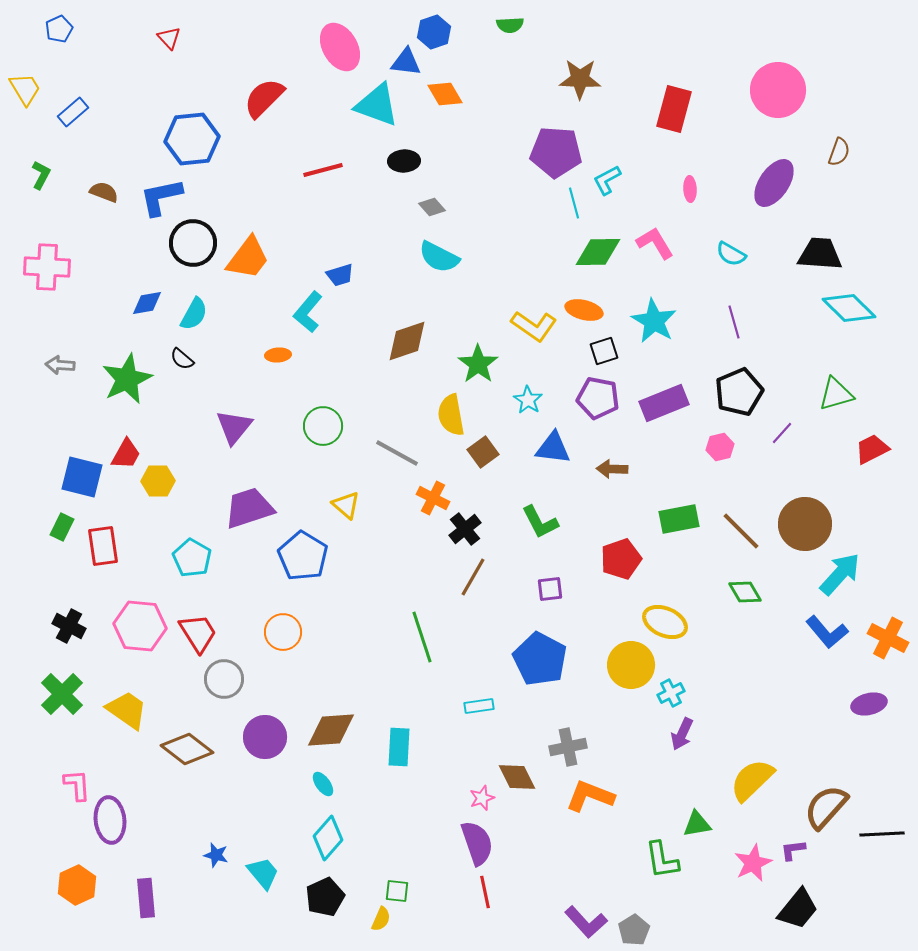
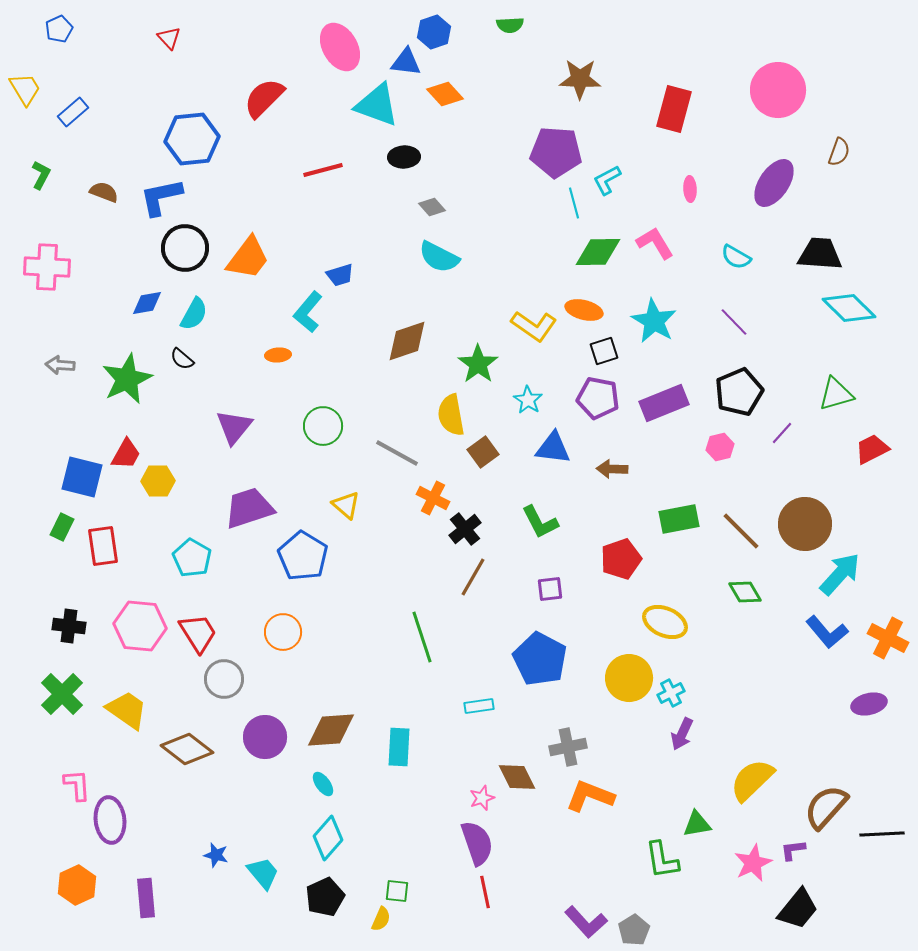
orange diamond at (445, 94): rotated 12 degrees counterclockwise
black ellipse at (404, 161): moved 4 px up
black circle at (193, 243): moved 8 px left, 5 px down
cyan semicircle at (731, 254): moved 5 px right, 3 px down
purple line at (734, 322): rotated 28 degrees counterclockwise
black cross at (69, 626): rotated 20 degrees counterclockwise
yellow circle at (631, 665): moved 2 px left, 13 px down
